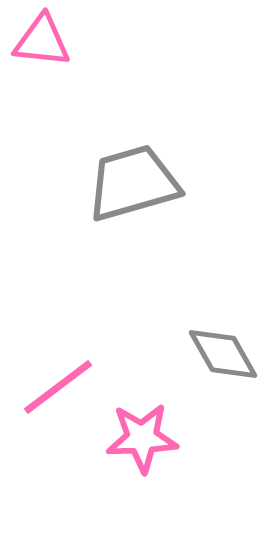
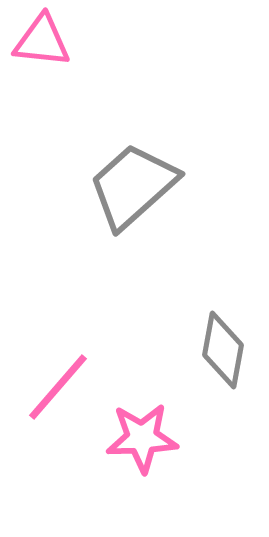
gray trapezoid: moved 3 px down; rotated 26 degrees counterclockwise
gray diamond: moved 4 px up; rotated 40 degrees clockwise
pink line: rotated 12 degrees counterclockwise
